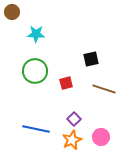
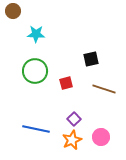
brown circle: moved 1 px right, 1 px up
